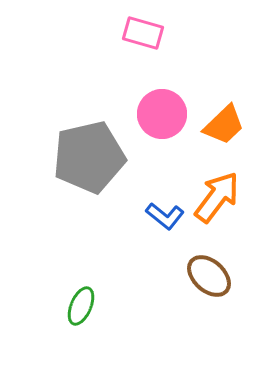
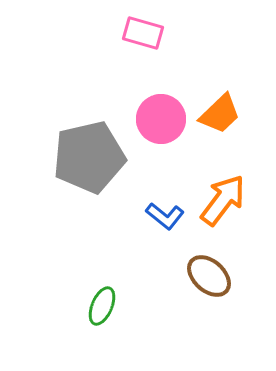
pink circle: moved 1 px left, 5 px down
orange trapezoid: moved 4 px left, 11 px up
orange arrow: moved 6 px right, 3 px down
green ellipse: moved 21 px right
